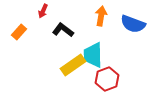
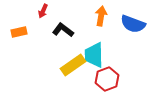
orange rectangle: rotated 35 degrees clockwise
cyan trapezoid: moved 1 px right
